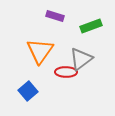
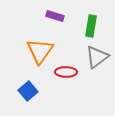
green rectangle: rotated 60 degrees counterclockwise
gray triangle: moved 16 px right, 2 px up
